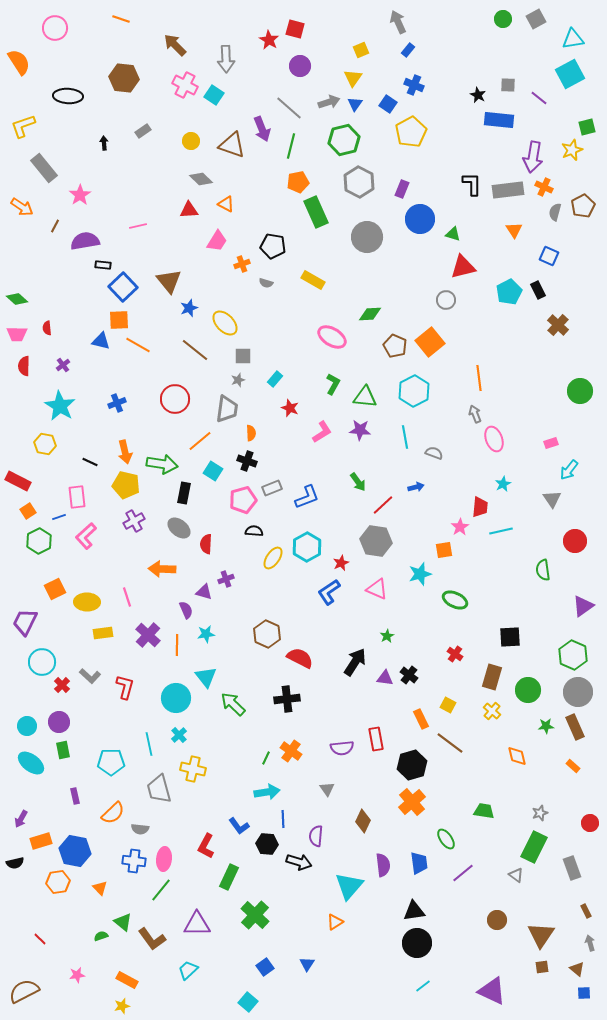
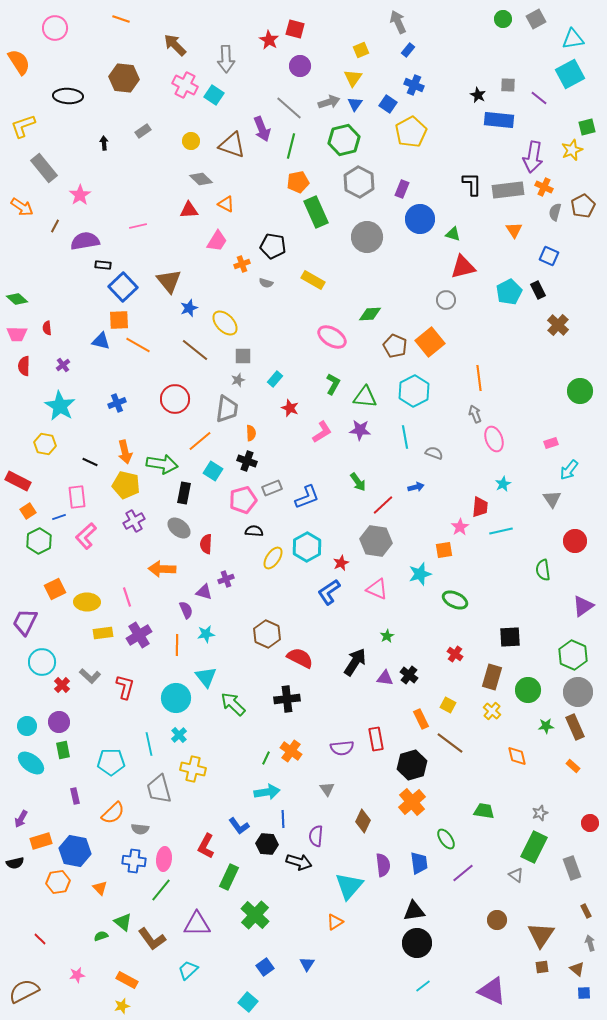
purple cross at (148, 635): moved 9 px left; rotated 15 degrees clockwise
